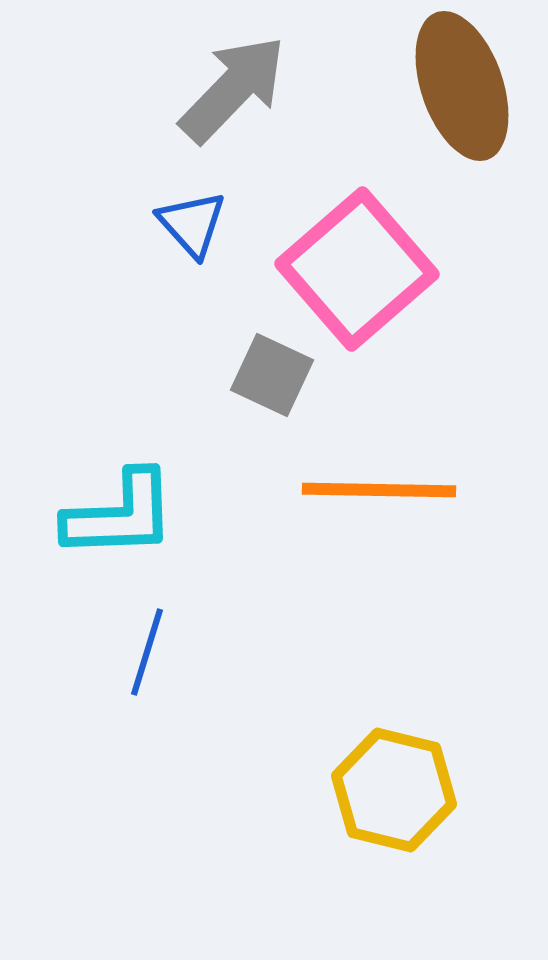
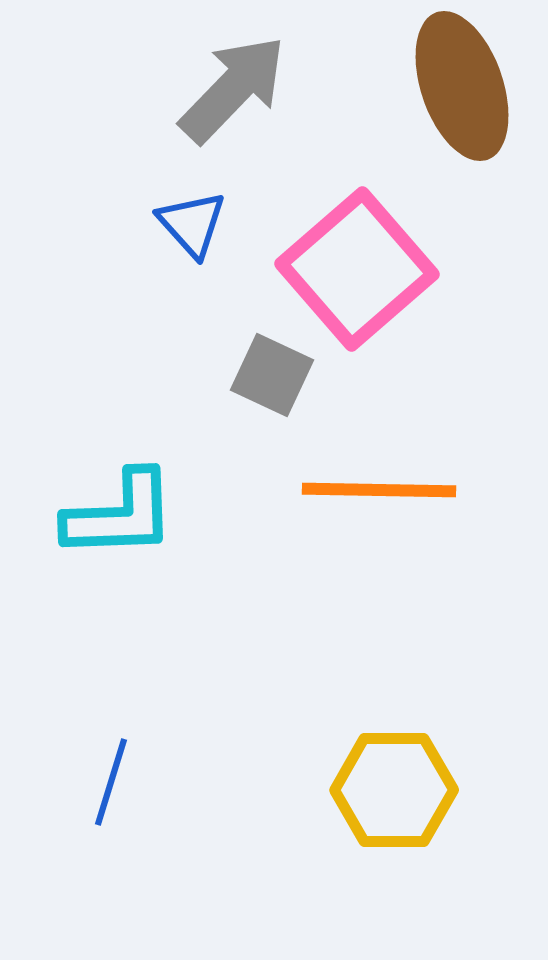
blue line: moved 36 px left, 130 px down
yellow hexagon: rotated 14 degrees counterclockwise
